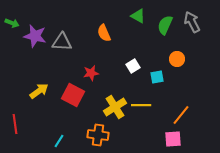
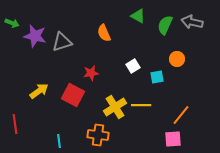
gray arrow: rotated 50 degrees counterclockwise
gray triangle: rotated 20 degrees counterclockwise
cyan line: rotated 40 degrees counterclockwise
